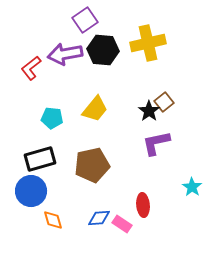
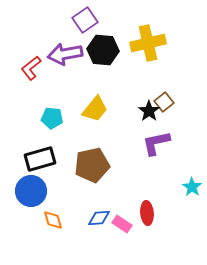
red ellipse: moved 4 px right, 8 px down
